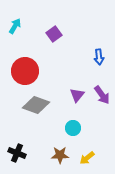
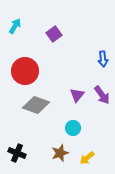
blue arrow: moved 4 px right, 2 px down
brown star: moved 2 px up; rotated 18 degrees counterclockwise
